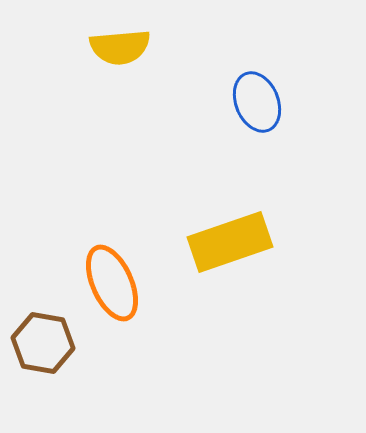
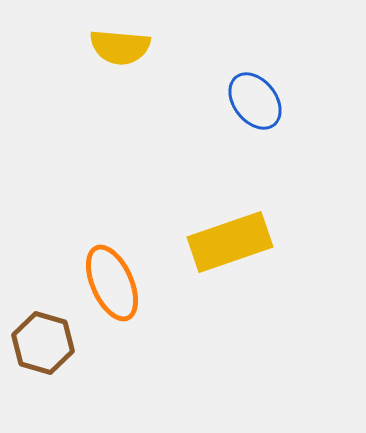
yellow semicircle: rotated 10 degrees clockwise
blue ellipse: moved 2 px left, 1 px up; rotated 16 degrees counterclockwise
brown hexagon: rotated 6 degrees clockwise
